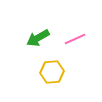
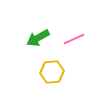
pink line: moved 1 px left
